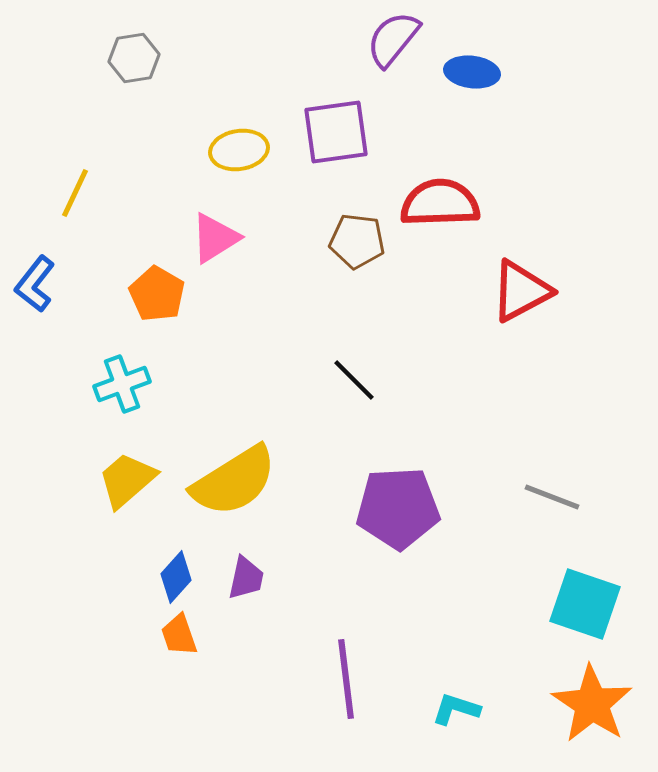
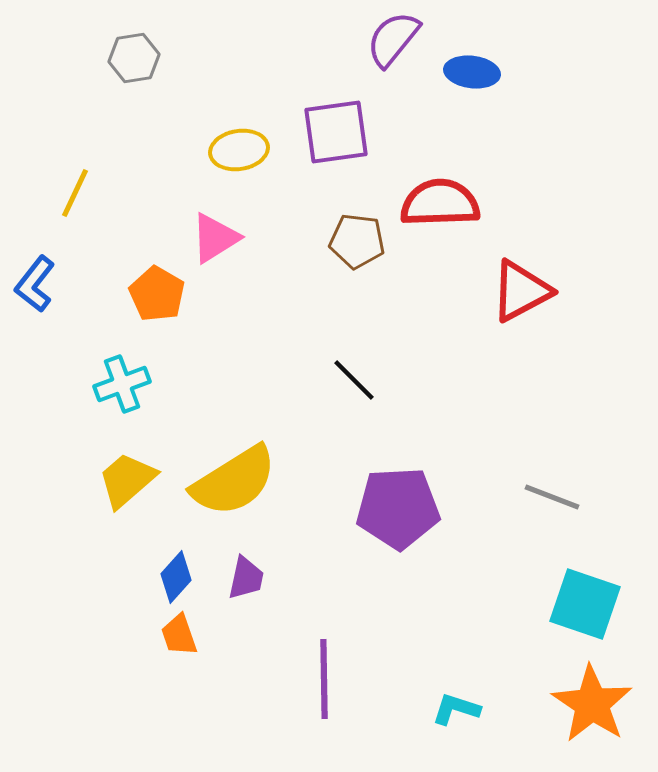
purple line: moved 22 px left; rotated 6 degrees clockwise
